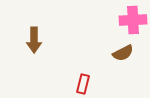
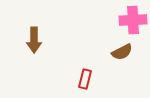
brown semicircle: moved 1 px left, 1 px up
red rectangle: moved 2 px right, 5 px up
